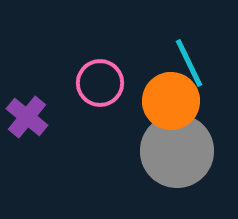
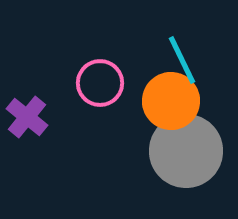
cyan line: moved 7 px left, 3 px up
gray circle: moved 9 px right
